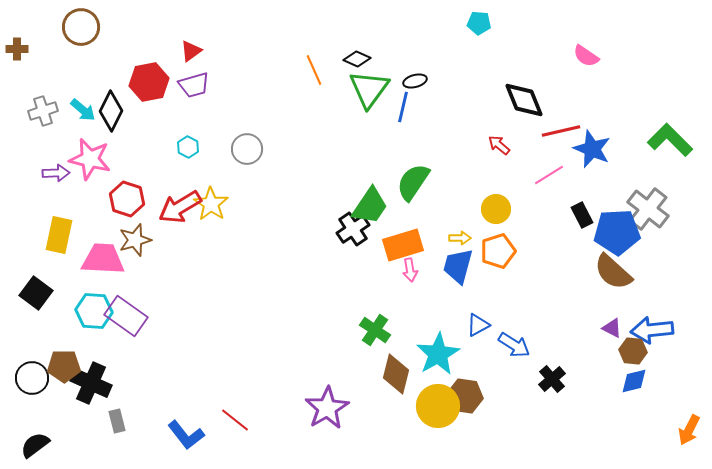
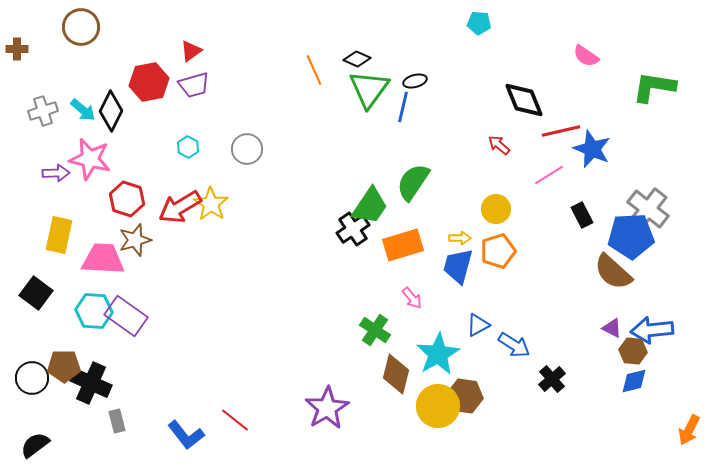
green L-shape at (670, 140): moved 16 px left, 53 px up; rotated 36 degrees counterclockwise
blue pentagon at (617, 232): moved 14 px right, 4 px down
pink arrow at (410, 270): moved 2 px right, 28 px down; rotated 30 degrees counterclockwise
